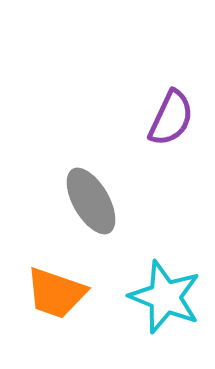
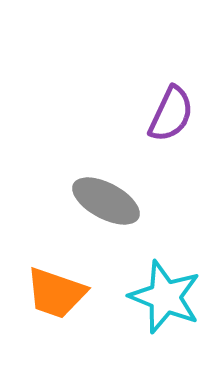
purple semicircle: moved 4 px up
gray ellipse: moved 15 px right; rotated 32 degrees counterclockwise
